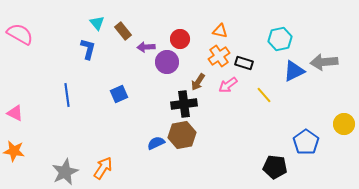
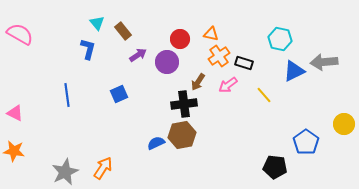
orange triangle: moved 9 px left, 3 px down
cyan hexagon: rotated 25 degrees clockwise
purple arrow: moved 8 px left, 8 px down; rotated 150 degrees clockwise
